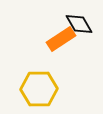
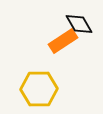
orange rectangle: moved 2 px right, 2 px down
